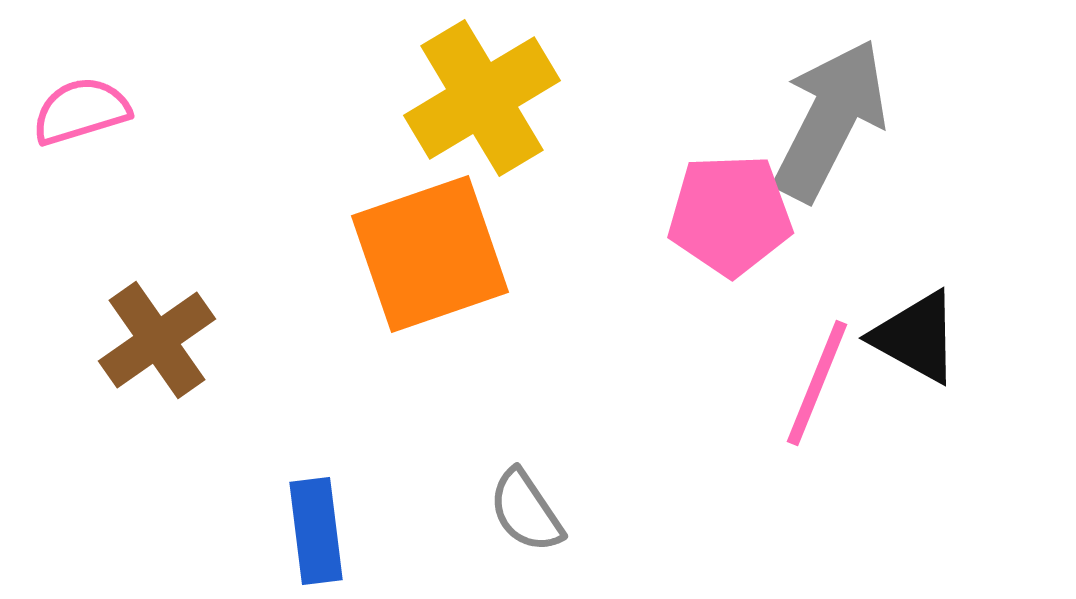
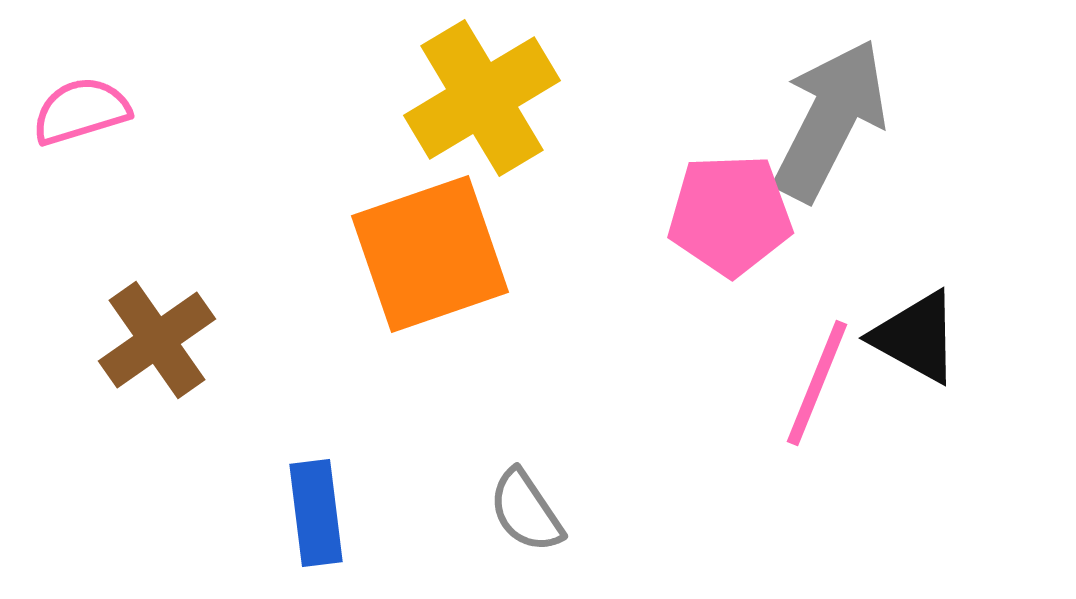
blue rectangle: moved 18 px up
